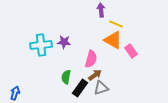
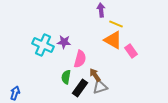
cyan cross: moved 2 px right; rotated 30 degrees clockwise
pink semicircle: moved 11 px left
brown arrow: rotated 88 degrees counterclockwise
gray triangle: moved 1 px left, 1 px up
